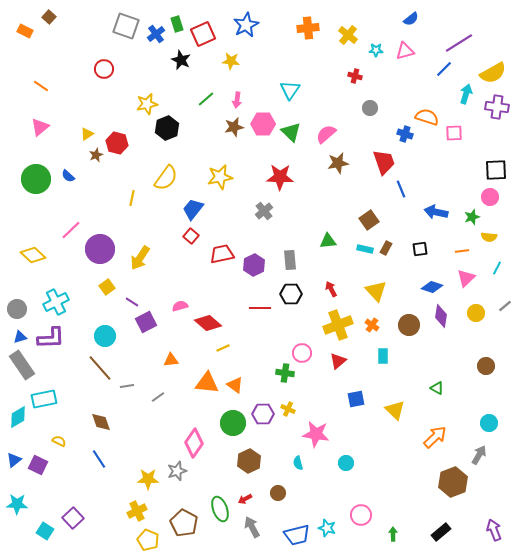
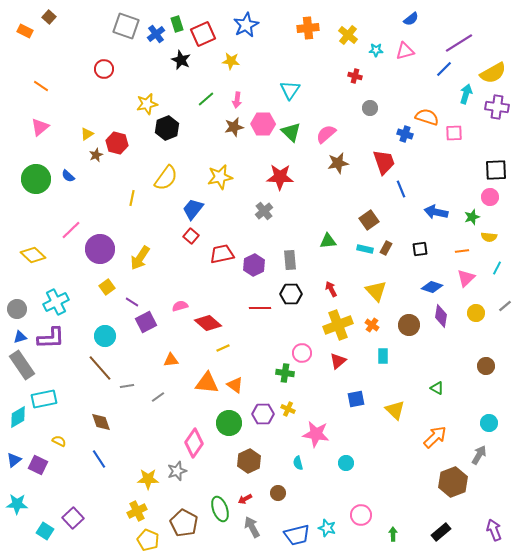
green circle at (233, 423): moved 4 px left
